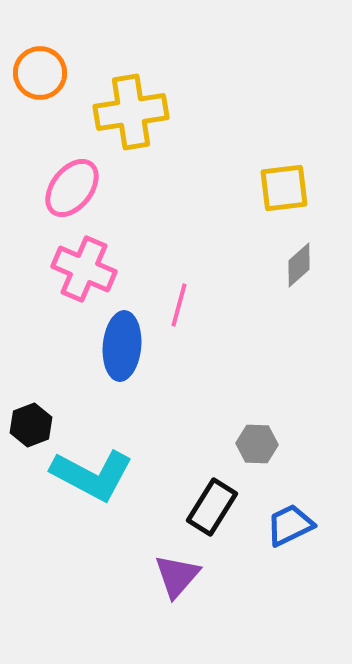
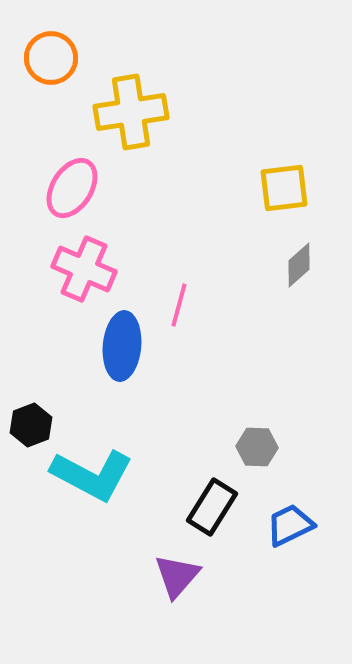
orange circle: moved 11 px right, 15 px up
pink ellipse: rotated 6 degrees counterclockwise
gray hexagon: moved 3 px down
